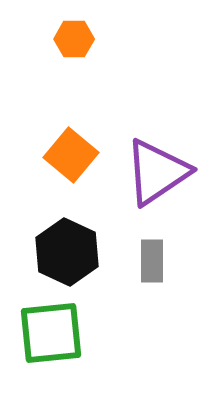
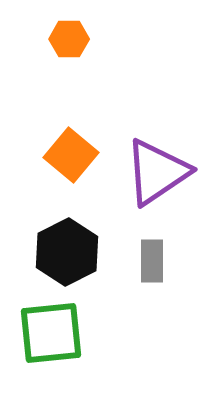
orange hexagon: moved 5 px left
black hexagon: rotated 8 degrees clockwise
